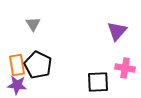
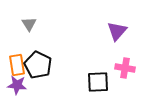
gray triangle: moved 4 px left
